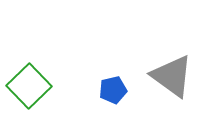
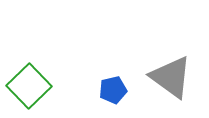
gray triangle: moved 1 px left, 1 px down
